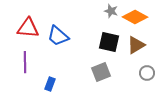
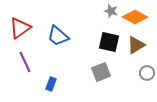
red triangle: moved 8 px left; rotated 40 degrees counterclockwise
purple line: rotated 25 degrees counterclockwise
blue rectangle: moved 1 px right
